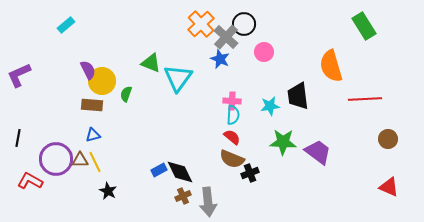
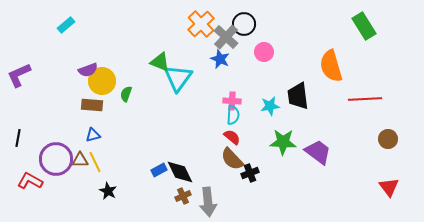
green triangle: moved 9 px right, 1 px up
purple semicircle: rotated 96 degrees clockwise
brown semicircle: rotated 25 degrees clockwise
red triangle: rotated 30 degrees clockwise
